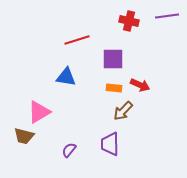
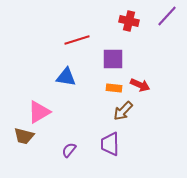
purple line: rotated 40 degrees counterclockwise
